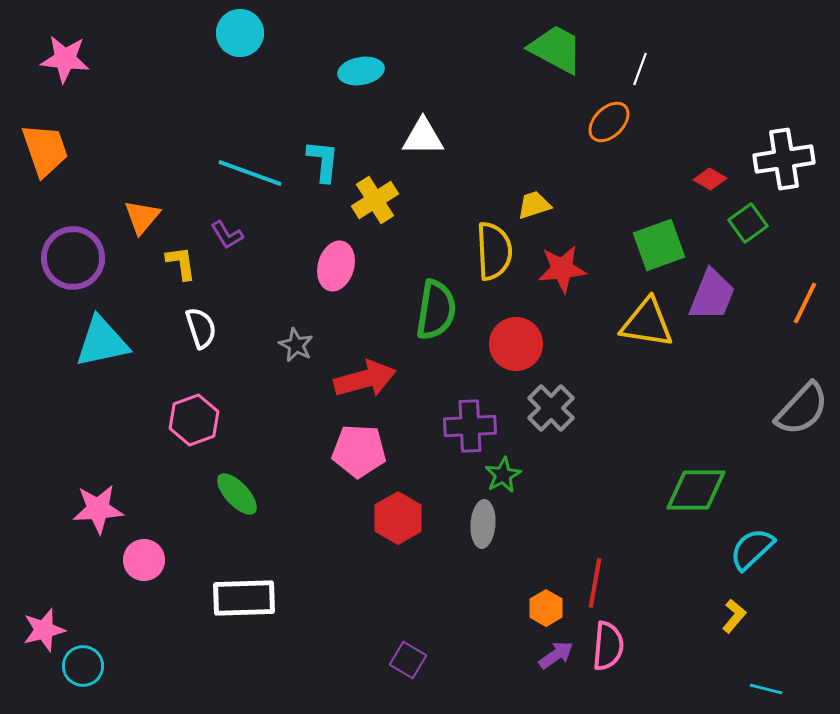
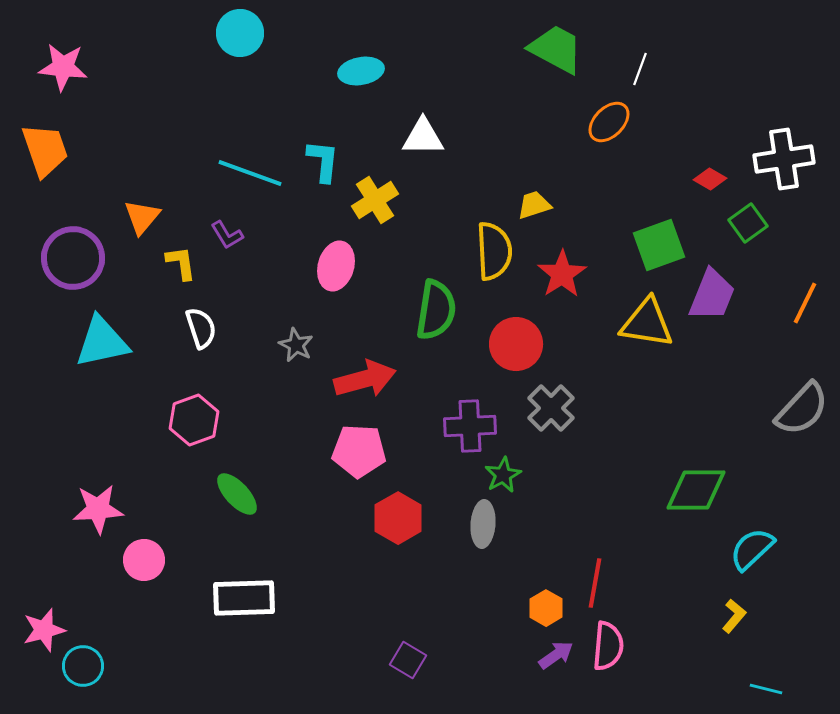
pink star at (65, 59): moved 2 px left, 8 px down
red star at (562, 269): moved 5 px down; rotated 27 degrees counterclockwise
